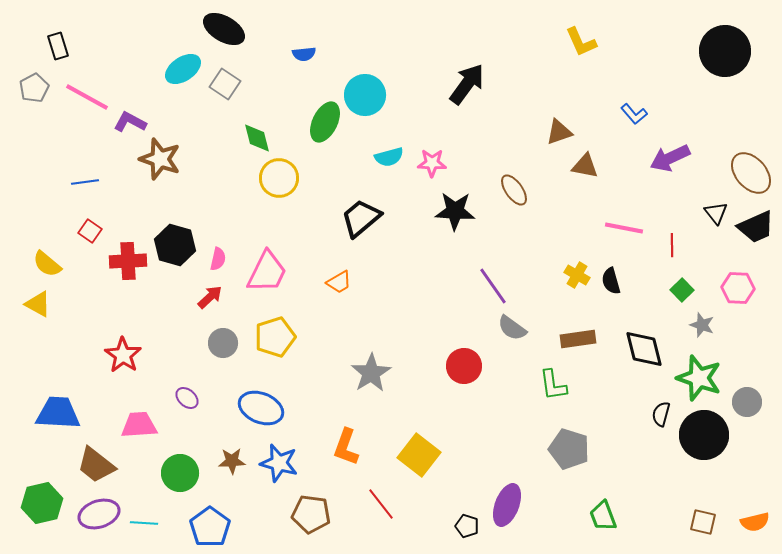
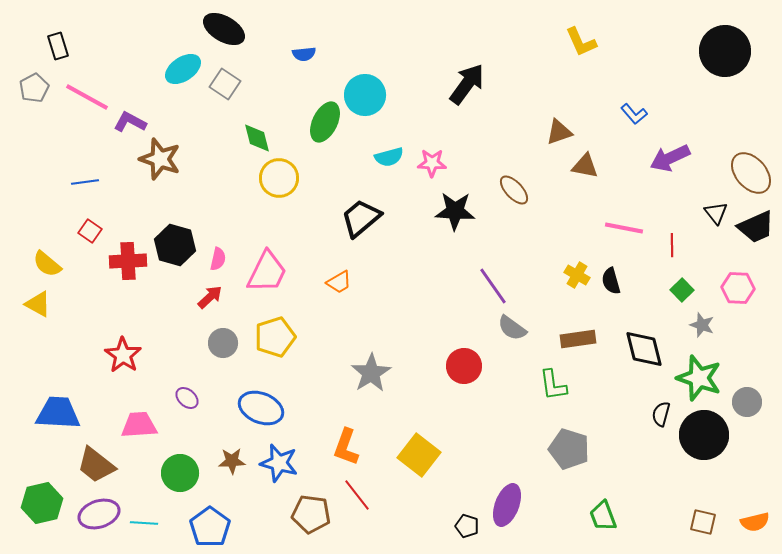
brown ellipse at (514, 190): rotated 8 degrees counterclockwise
red line at (381, 504): moved 24 px left, 9 px up
